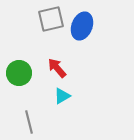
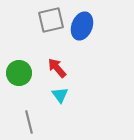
gray square: moved 1 px down
cyan triangle: moved 2 px left, 1 px up; rotated 36 degrees counterclockwise
